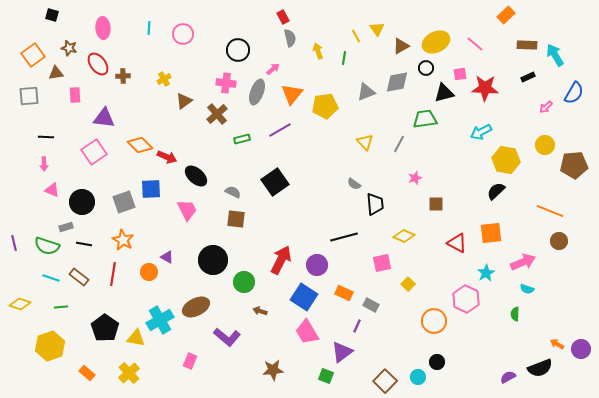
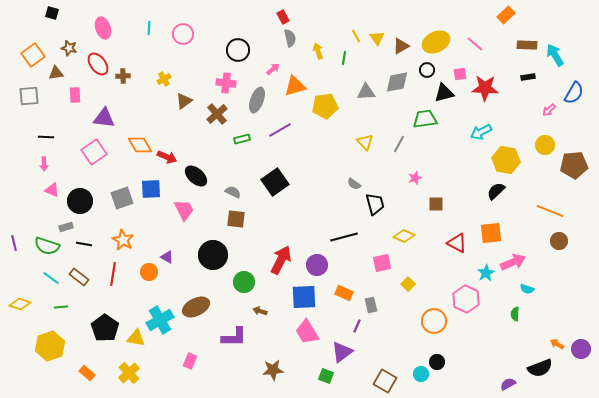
black square at (52, 15): moved 2 px up
pink ellipse at (103, 28): rotated 15 degrees counterclockwise
yellow triangle at (377, 29): moved 9 px down
black circle at (426, 68): moved 1 px right, 2 px down
black rectangle at (528, 77): rotated 16 degrees clockwise
gray ellipse at (257, 92): moved 8 px down
gray triangle at (366, 92): rotated 18 degrees clockwise
orange triangle at (292, 94): moved 3 px right, 8 px up; rotated 35 degrees clockwise
pink arrow at (546, 107): moved 3 px right, 3 px down
orange diamond at (140, 145): rotated 15 degrees clockwise
black circle at (82, 202): moved 2 px left, 1 px up
gray square at (124, 202): moved 2 px left, 4 px up
black trapezoid at (375, 204): rotated 10 degrees counterclockwise
pink trapezoid at (187, 210): moved 3 px left
black circle at (213, 260): moved 5 px up
pink arrow at (523, 262): moved 10 px left
cyan line at (51, 278): rotated 18 degrees clockwise
blue square at (304, 297): rotated 36 degrees counterclockwise
gray rectangle at (371, 305): rotated 49 degrees clockwise
purple L-shape at (227, 337): moved 7 px right; rotated 40 degrees counterclockwise
cyan circle at (418, 377): moved 3 px right, 3 px up
purple semicircle at (508, 377): moved 7 px down
brown square at (385, 381): rotated 15 degrees counterclockwise
